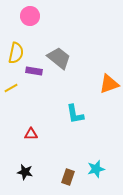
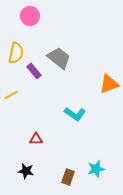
purple rectangle: rotated 42 degrees clockwise
yellow line: moved 7 px down
cyan L-shape: rotated 45 degrees counterclockwise
red triangle: moved 5 px right, 5 px down
black star: moved 1 px right, 1 px up
